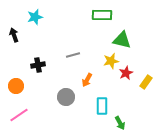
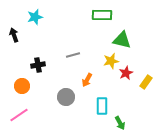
orange circle: moved 6 px right
